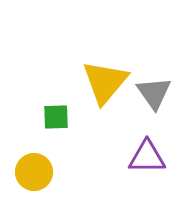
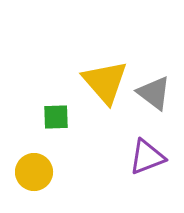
yellow triangle: rotated 21 degrees counterclockwise
gray triangle: rotated 18 degrees counterclockwise
purple triangle: rotated 21 degrees counterclockwise
